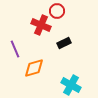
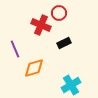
red circle: moved 2 px right, 2 px down
cyan cross: rotated 30 degrees clockwise
